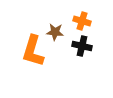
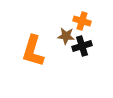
brown star: moved 11 px right, 4 px down
black cross: rotated 30 degrees counterclockwise
